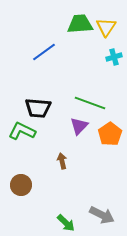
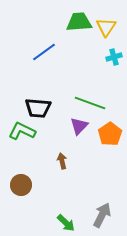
green trapezoid: moved 1 px left, 2 px up
gray arrow: rotated 90 degrees counterclockwise
